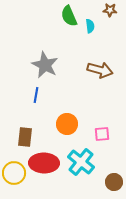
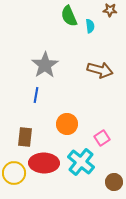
gray star: rotated 12 degrees clockwise
pink square: moved 4 px down; rotated 28 degrees counterclockwise
